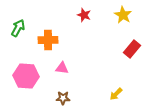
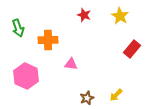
yellow star: moved 3 px left, 1 px down
green arrow: rotated 132 degrees clockwise
pink triangle: moved 9 px right, 4 px up
pink hexagon: rotated 20 degrees clockwise
yellow arrow: moved 1 px down
brown star: moved 24 px right; rotated 24 degrees counterclockwise
